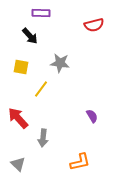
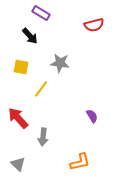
purple rectangle: rotated 30 degrees clockwise
gray arrow: moved 1 px up
